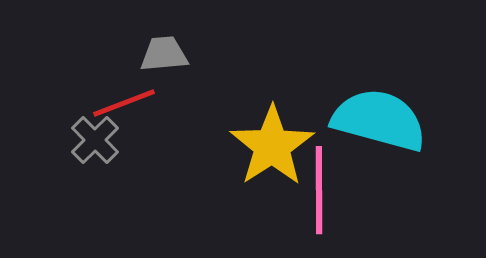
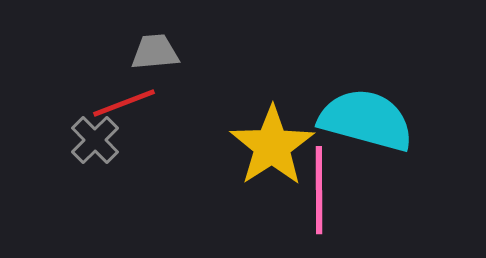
gray trapezoid: moved 9 px left, 2 px up
cyan semicircle: moved 13 px left
